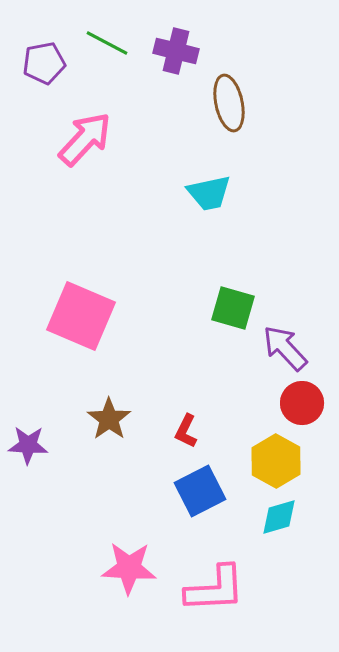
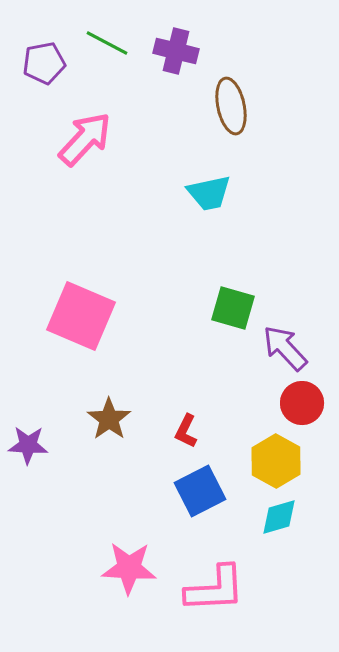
brown ellipse: moved 2 px right, 3 px down
